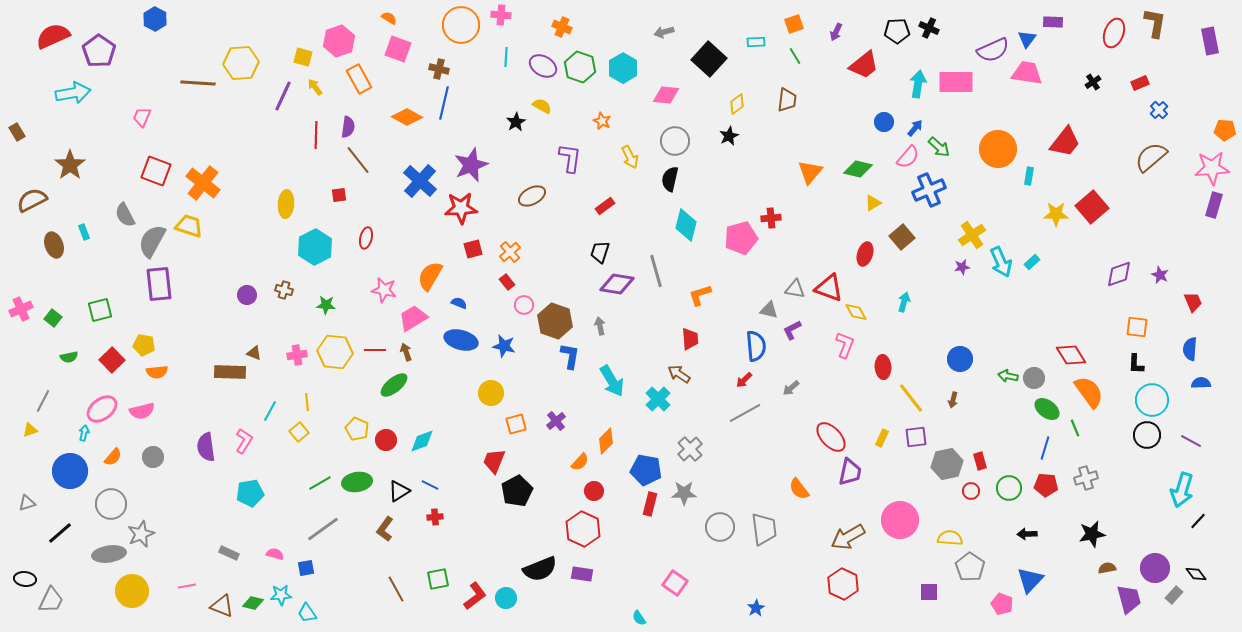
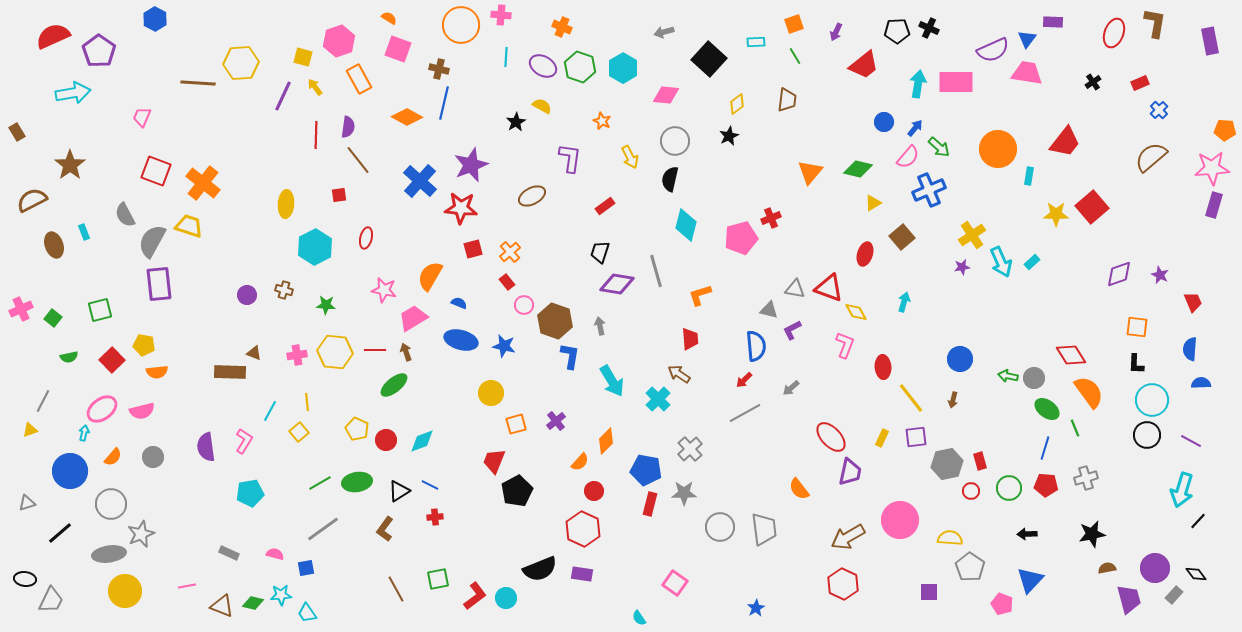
red star at (461, 208): rotated 8 degrees clockwise
red cross at (771, 218): rotated 18 degrees counterclockwise
yellow circle at (132, 591): moved 7 px left
